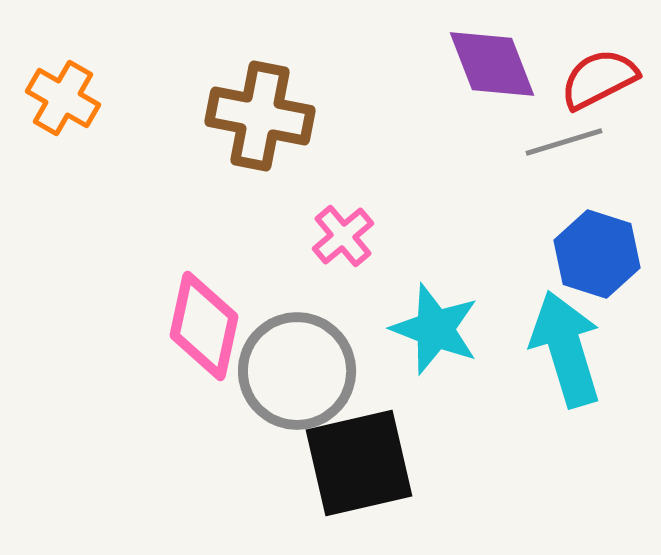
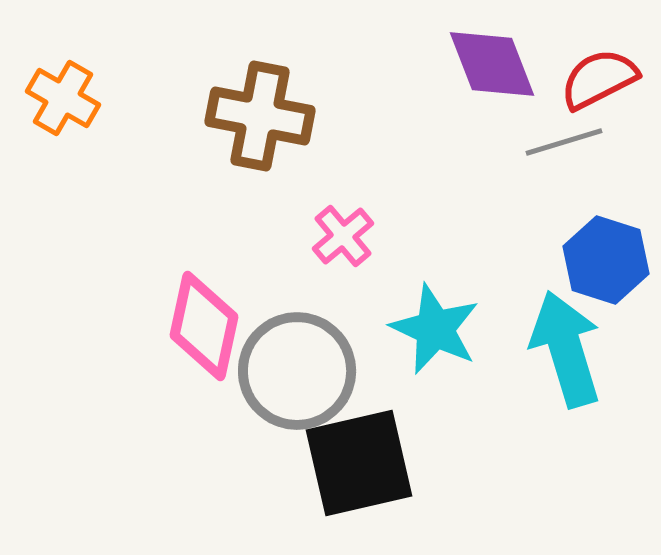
blue hexagon: moved 9 px right, 6 px down
cyan star: rotated 4 degrees clockwise
